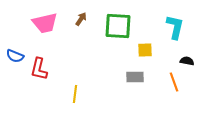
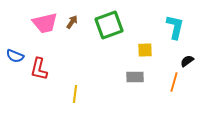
brown arrow: moved 9 px left, 3 px down
green square: moved 9 px left, 1 px up; rotated 24 degrees counterclockwise
black semicircle: rotated 48 degrees counterclockwise
orange line: rotated 36 degrees clockwise
